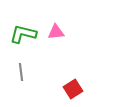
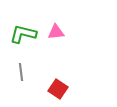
red square: moved 15 px left; rotated 24 degrees counterclockwise
